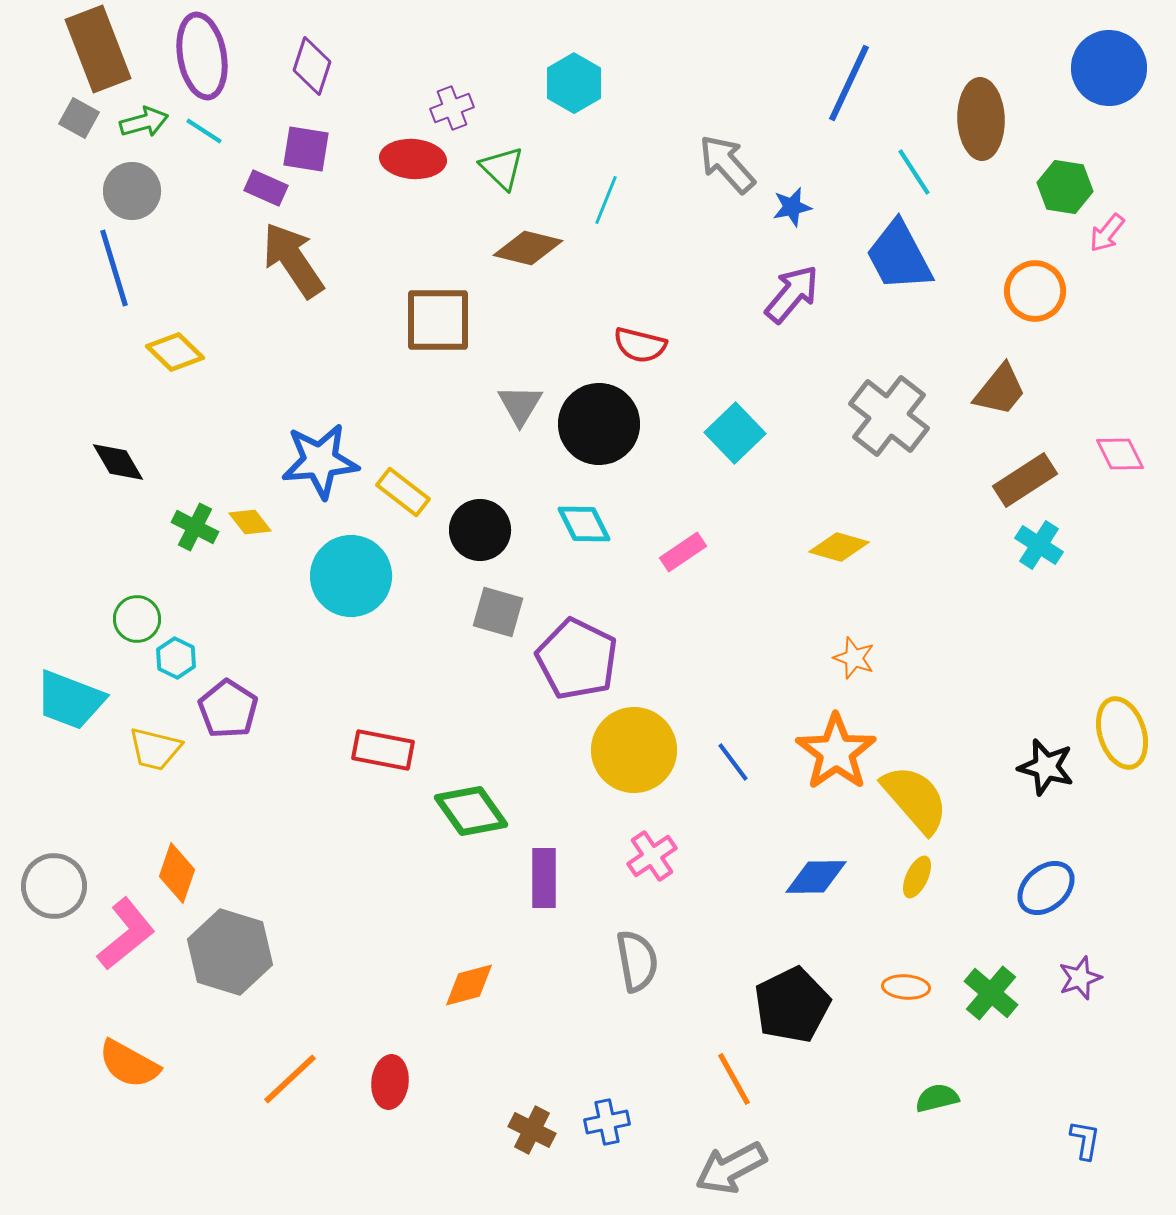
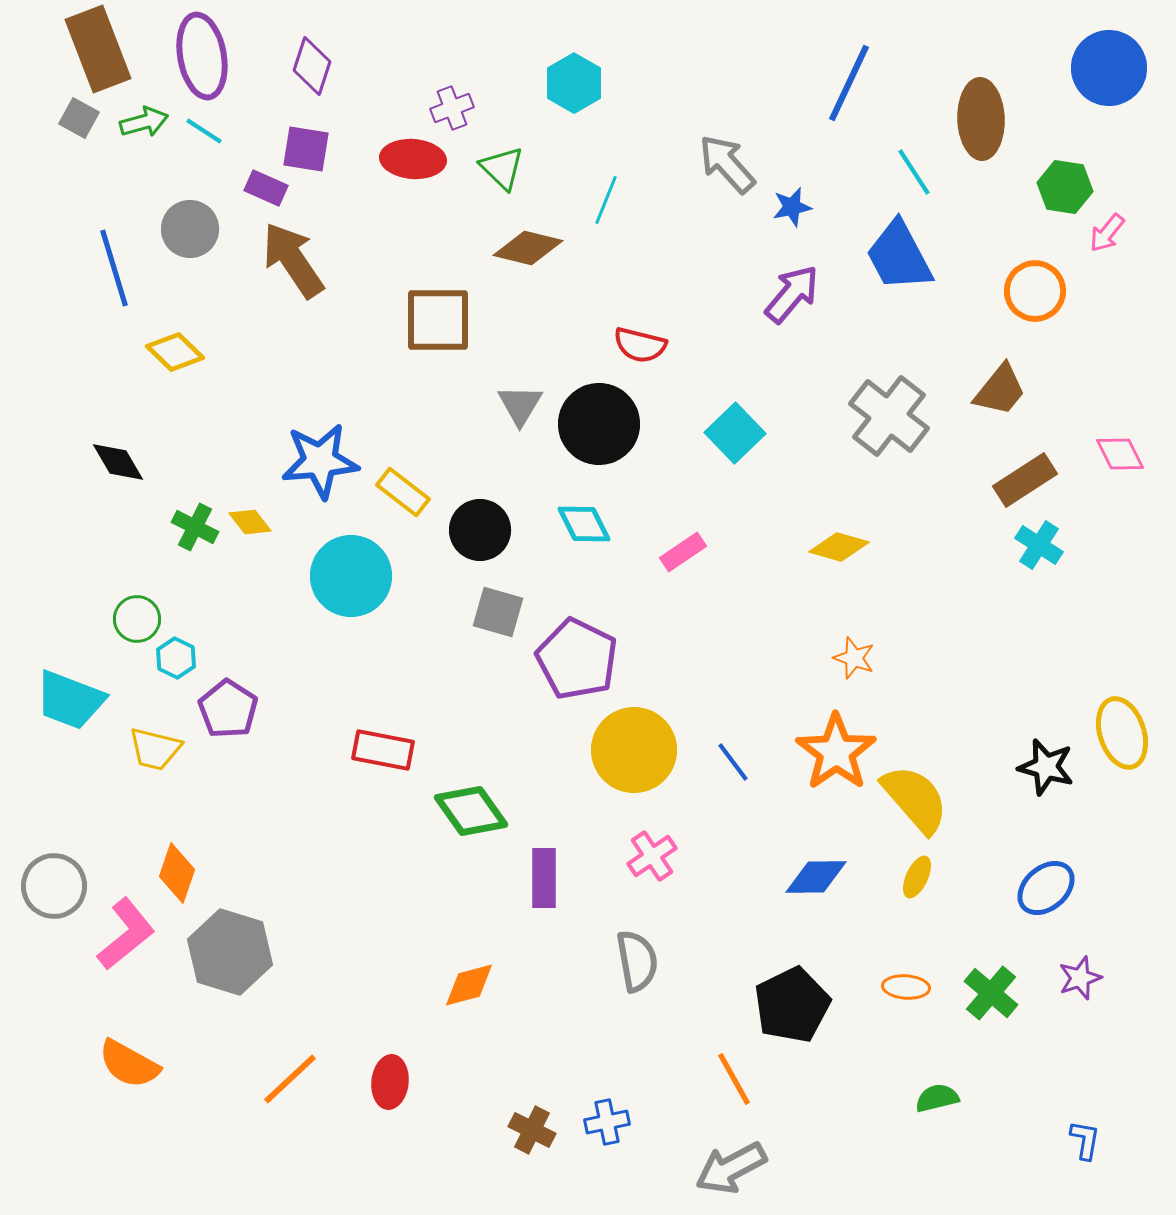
gray circle at (132, 191): moved 58 px right, 38 px down
